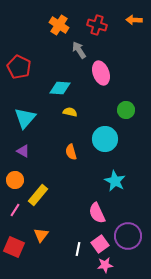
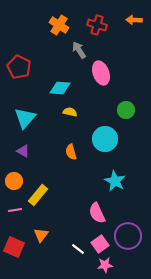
orange circle: moved 1 px left, 1 px down
pink line: rotated 48 degrees clockwise
white line: rotated 64 degrees counterclockwise
